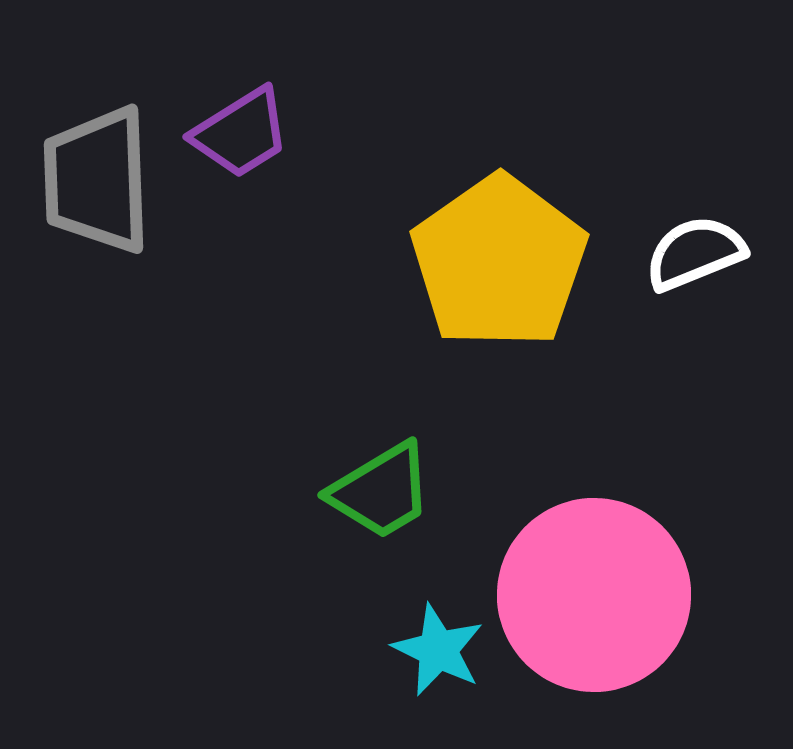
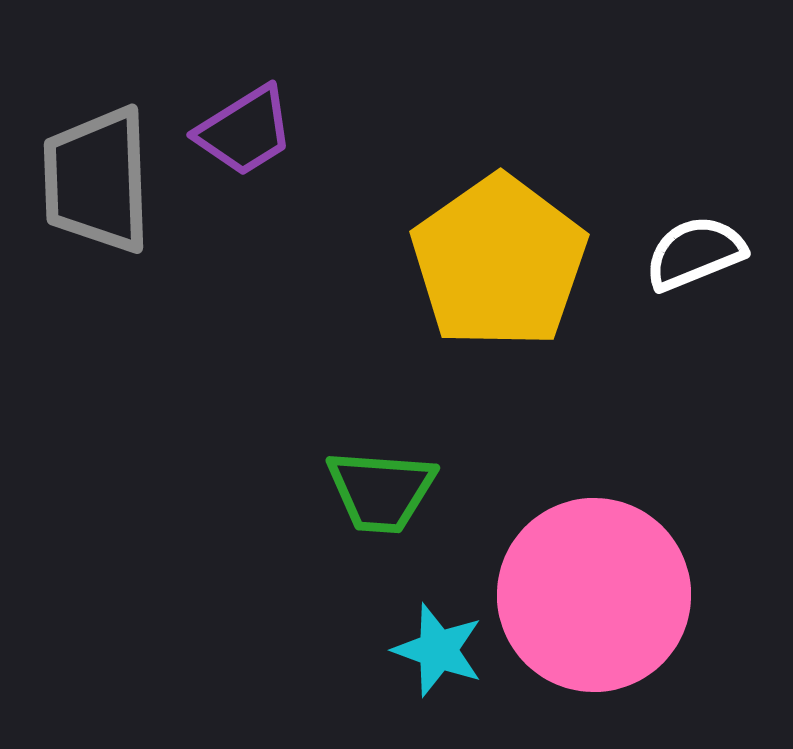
purple trapezoid: moved 4 px right, 2 px up
green trapezoid: rotated 35 degrees clockwise
cyan star: rotated 6 degrees counterclockwise
